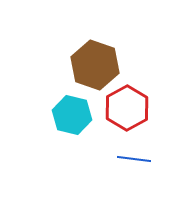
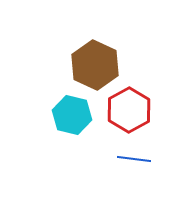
brown hexagon: rotated 6 degrees clockwise
red hexagon: moved 2 px right, 2 px down
